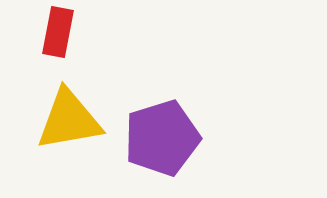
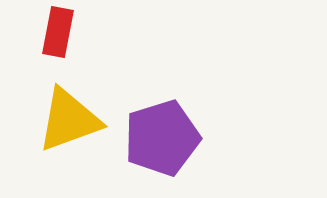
yellow triangle: rotated 10 degrees counterclockwise
